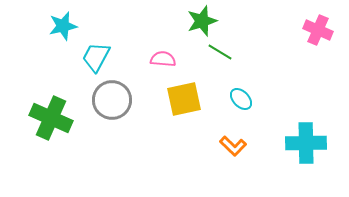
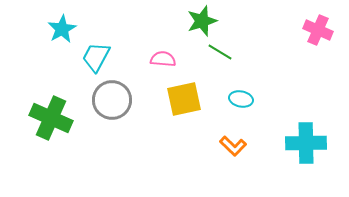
cyan star: moved 1 px left, 3 px down; rotated 16 degrees counterclockwise
cyan ellipse: rotated 35 degrees counterclockwise
